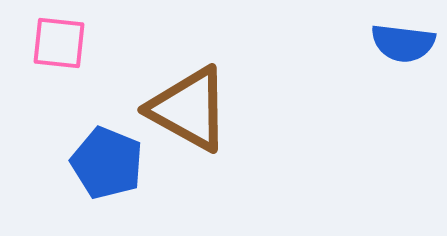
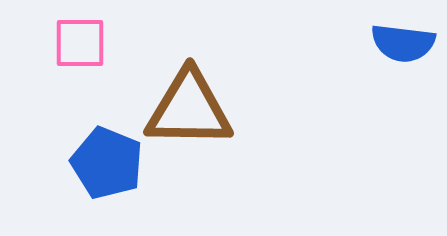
pink square: moved 21 px right; rotated 6 degrees counterclockwise
brown triangle: rotated 28 degrees counterclockwise
